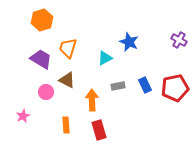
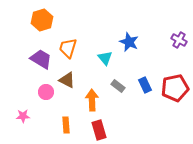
cyan triangle: rotated 42 degrees counterclockwise
gray rectangle: rotated 48 degrees clockwise
pink star: rotated 24 degrees clockwise
